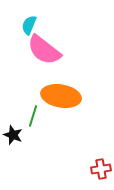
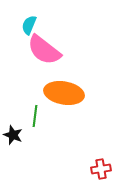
orange ellipse: moved 3 px right, 3 px up
green line: moved 2 px right; rotated 10 degrees counterclockwise
